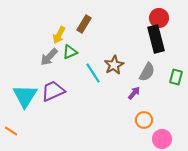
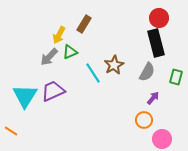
black rectangle: moved 4 px down
purple arrow: moved 19 px right, 5 px down
